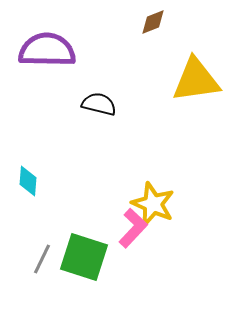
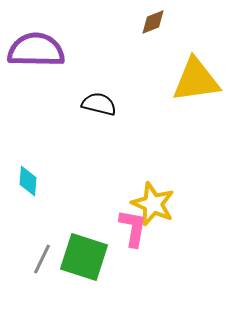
purple semicircle: moved 11 px left
pink L-shape: rotated 33 degrees counterclockwise
